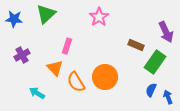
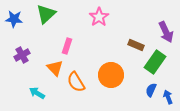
orange circle: moved 6 px right, 2 px up
